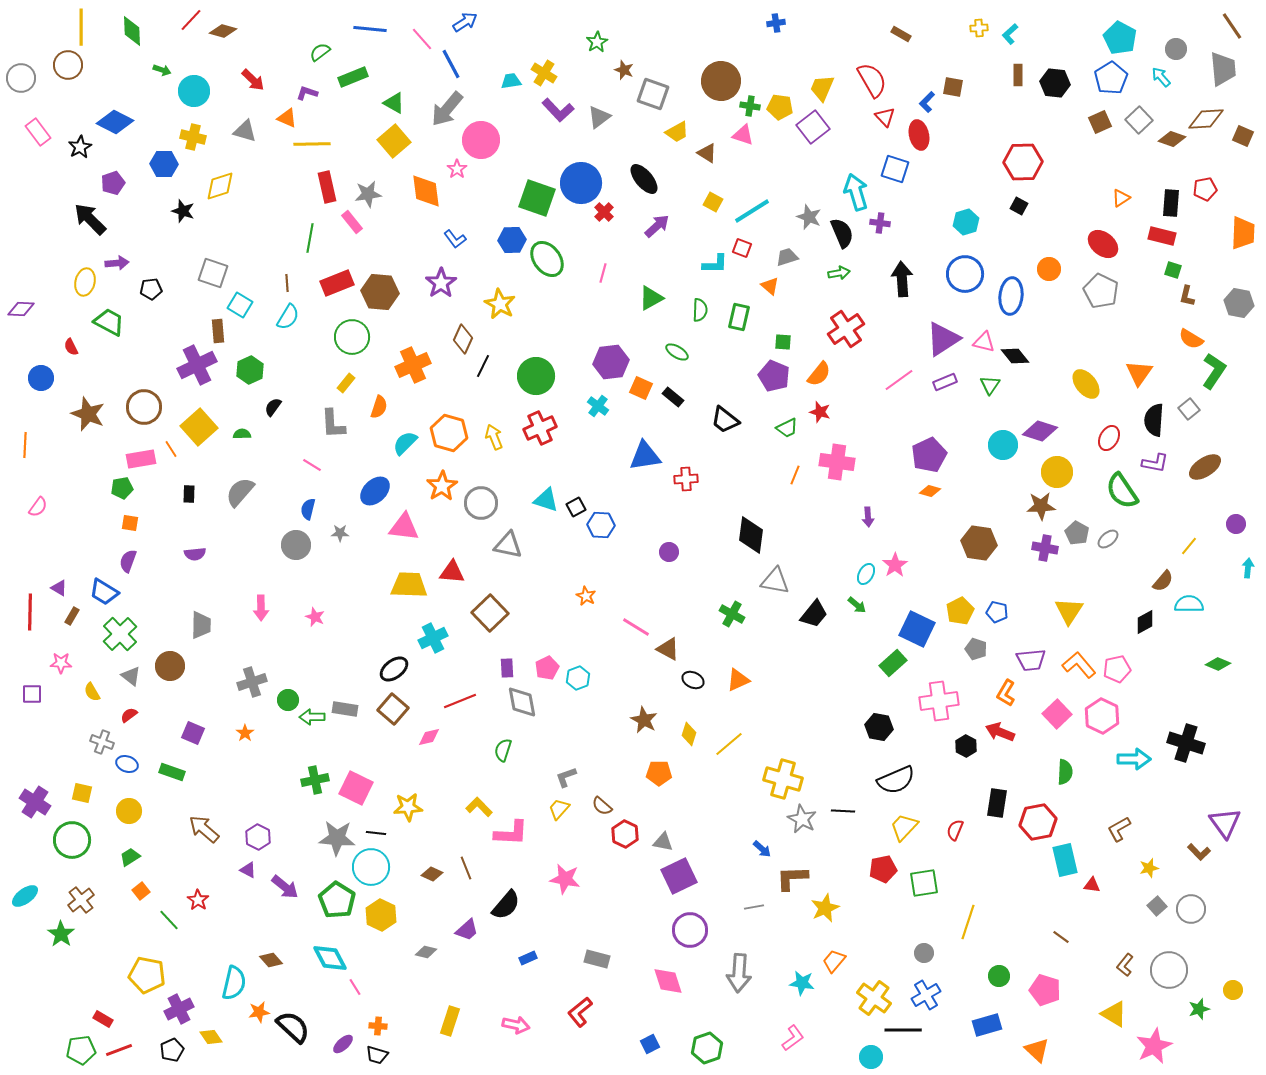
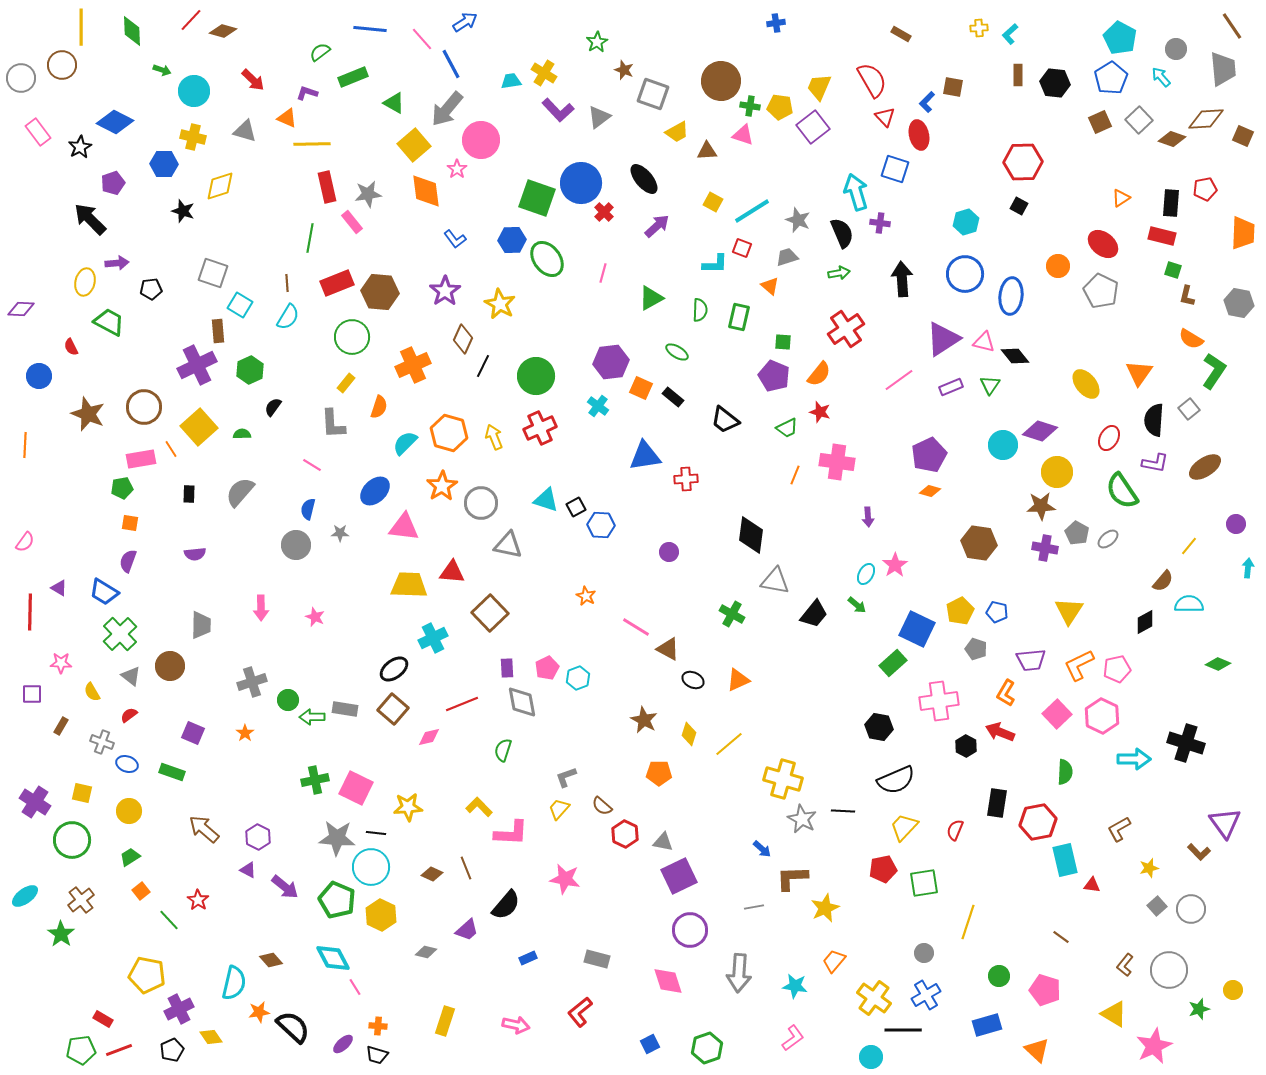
brown circle at (68, 65): moved 6 px left
yellow trapezoid at (822, 88): moved 3 px left, 1 px up
yellow square at (394, 141): moved 20 px right, 4 px down
brown triangle at (707, 153): moved 2 px up; rotated 35 degrees counterclockwise
gray star at (809, 217): moved 11 px left, 3 px down
orange circle at (1049, 269): moved 9 px right, 3 px up
purple star at (441, 283): moved 4 px right, 8 px down
blue circle at (41, 378): moved 2 px left, 2 px up
purple rectangle at (945, 382): moved 6 px right, 5 px down
pink semicircle at (38, 507): moved 13 px left, 35 px down
brown rectangle at (72, 616): moved 11 px left, 110 px down
orange L-shape at (1079, 665): rotated 76 degrees counterclockwise
red line at (460, 701): moved 2 px right, 3 px down
green pentagon at (337, 900): rotated 9 degrees counterclockwise
cyan diamond at (330, 958): moved 3 px right
cyan star at (802, 983): moved 7 px left, 3 px down
yellow rectangle at (450, 1021): moved 5 px left
